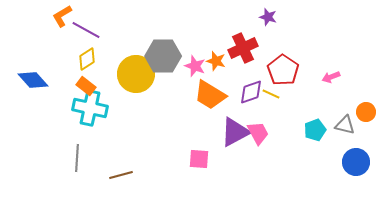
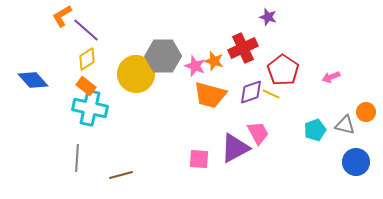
purple line: rotated 12 degrees clockwise
orange star: moved 2 px left
orange trapezoid: rotated 16 degrees counterclockwise
purple triangle: moved 16 px down
